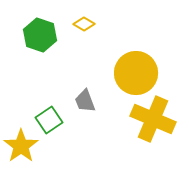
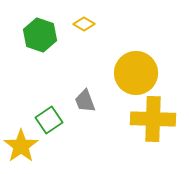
yellow cross: rotated 21 degrees counterclockwise
